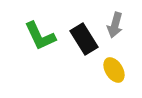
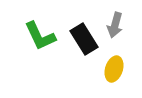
yellow ellipse: moved 1 px up; rotated 50 degrees clockwise
